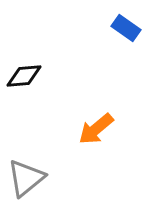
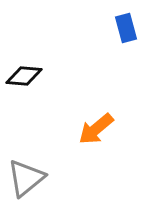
blue rectangle: rotated 40 degrees clockwise
black diamond: rotated 9 degrees clockwise
